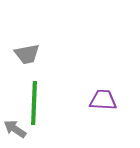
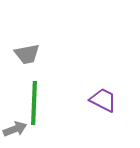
purple trapezoid: rotated 24 degrees clockwise
gray arrow: rotated 125 degrees clockwise
